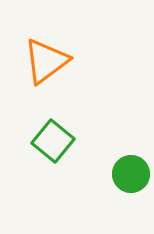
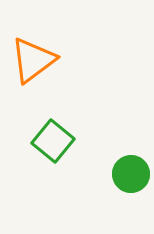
orange triangle: moved 13 px left, 1 px up
